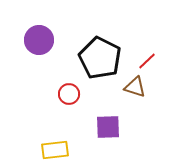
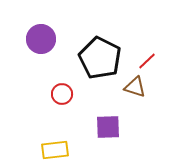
purple circle: moved 2 px right, 1 px up
red circle: moved 7 px left
